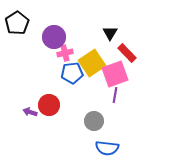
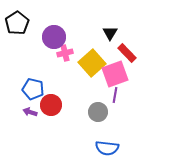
yellow square: rotated 8 degrees counterclockwise
blue pentagon: moved 39 px left, 16 px down; rotated 20 degrees clockwise
red circle: moved 2 px right
gray circle: moved 4 px right, 9 px up
